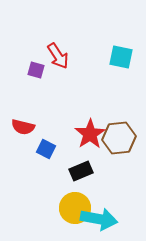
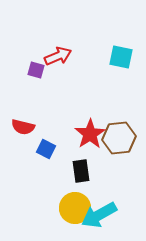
red arrow: rotated 80 degrees counterclockwise
black rectangle: rotated 75 degrees counterclockwise
cyan arrow: moved 4 px up; rotated 141 degrees clockwise
